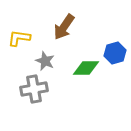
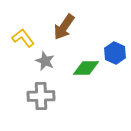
yellow L-shape: moved 4 px right; rotated 45 degrees clockwise
blue hexagon: rotated 20 degrees counterclockwise
gray cross: moved 7 px right, 7 px down; rotated 8 degrees clockwise
